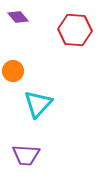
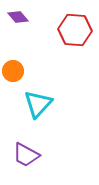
purple trapezoid: rotated 24 degrees clockwise
